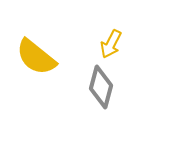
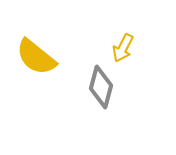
yellow arrow: moved 12 px right, 4 px down
